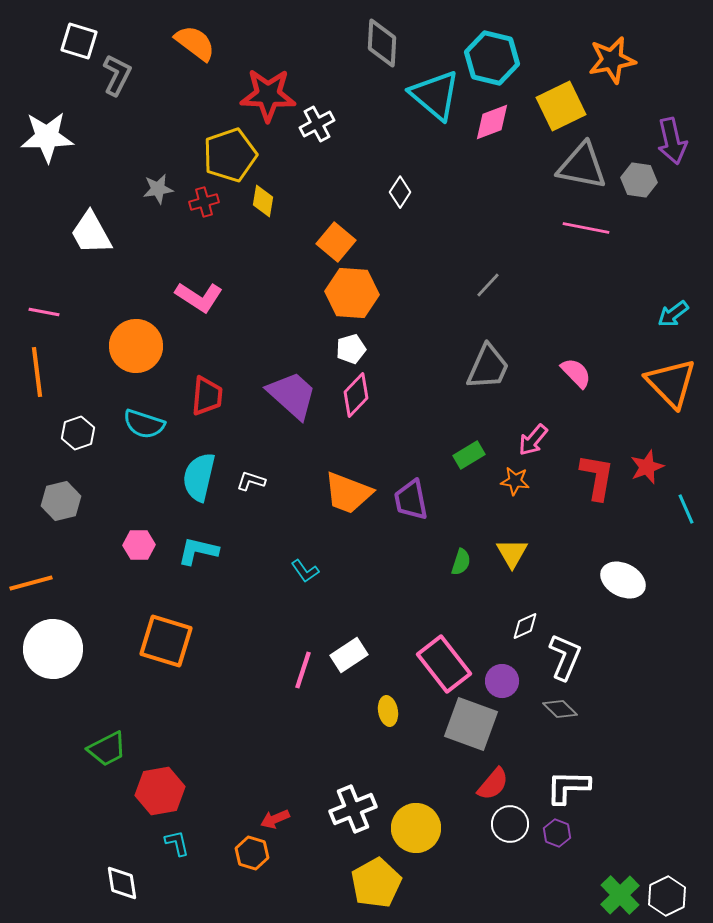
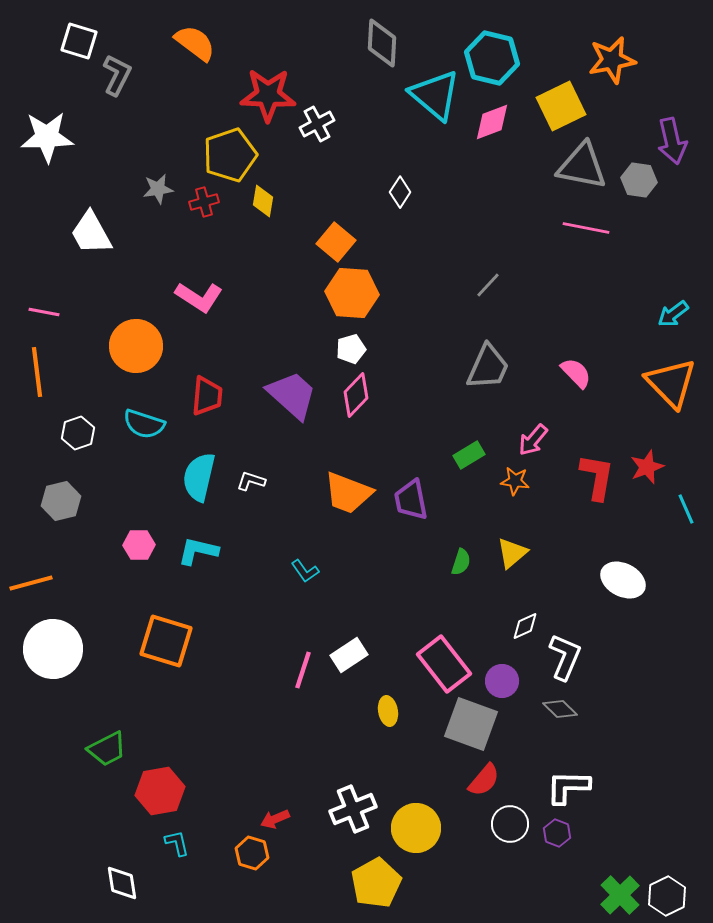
yellow triangle at (512, 553): rotated 20 degrees clockwise
red semicircle at (493, 784): moved 9 px left, 4 px up
